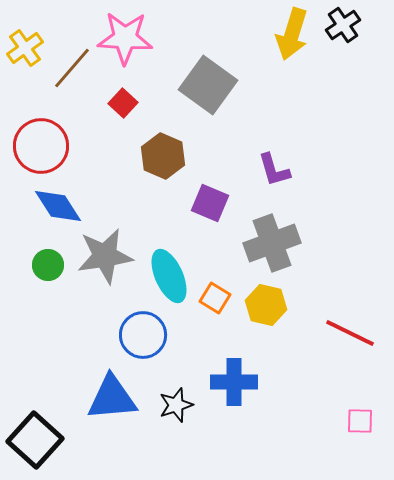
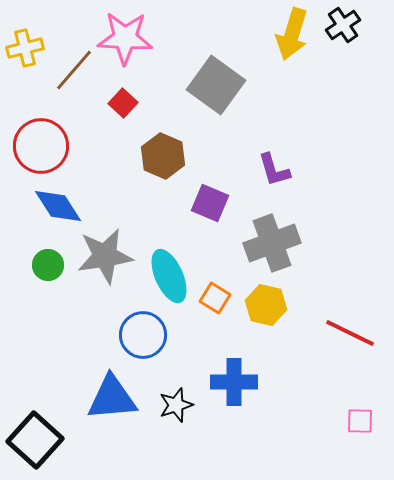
yellow cross: rotated 21 degrees clockwise
brown line: moved 2 px right, 2 px down
gray square: moved 8 px right
